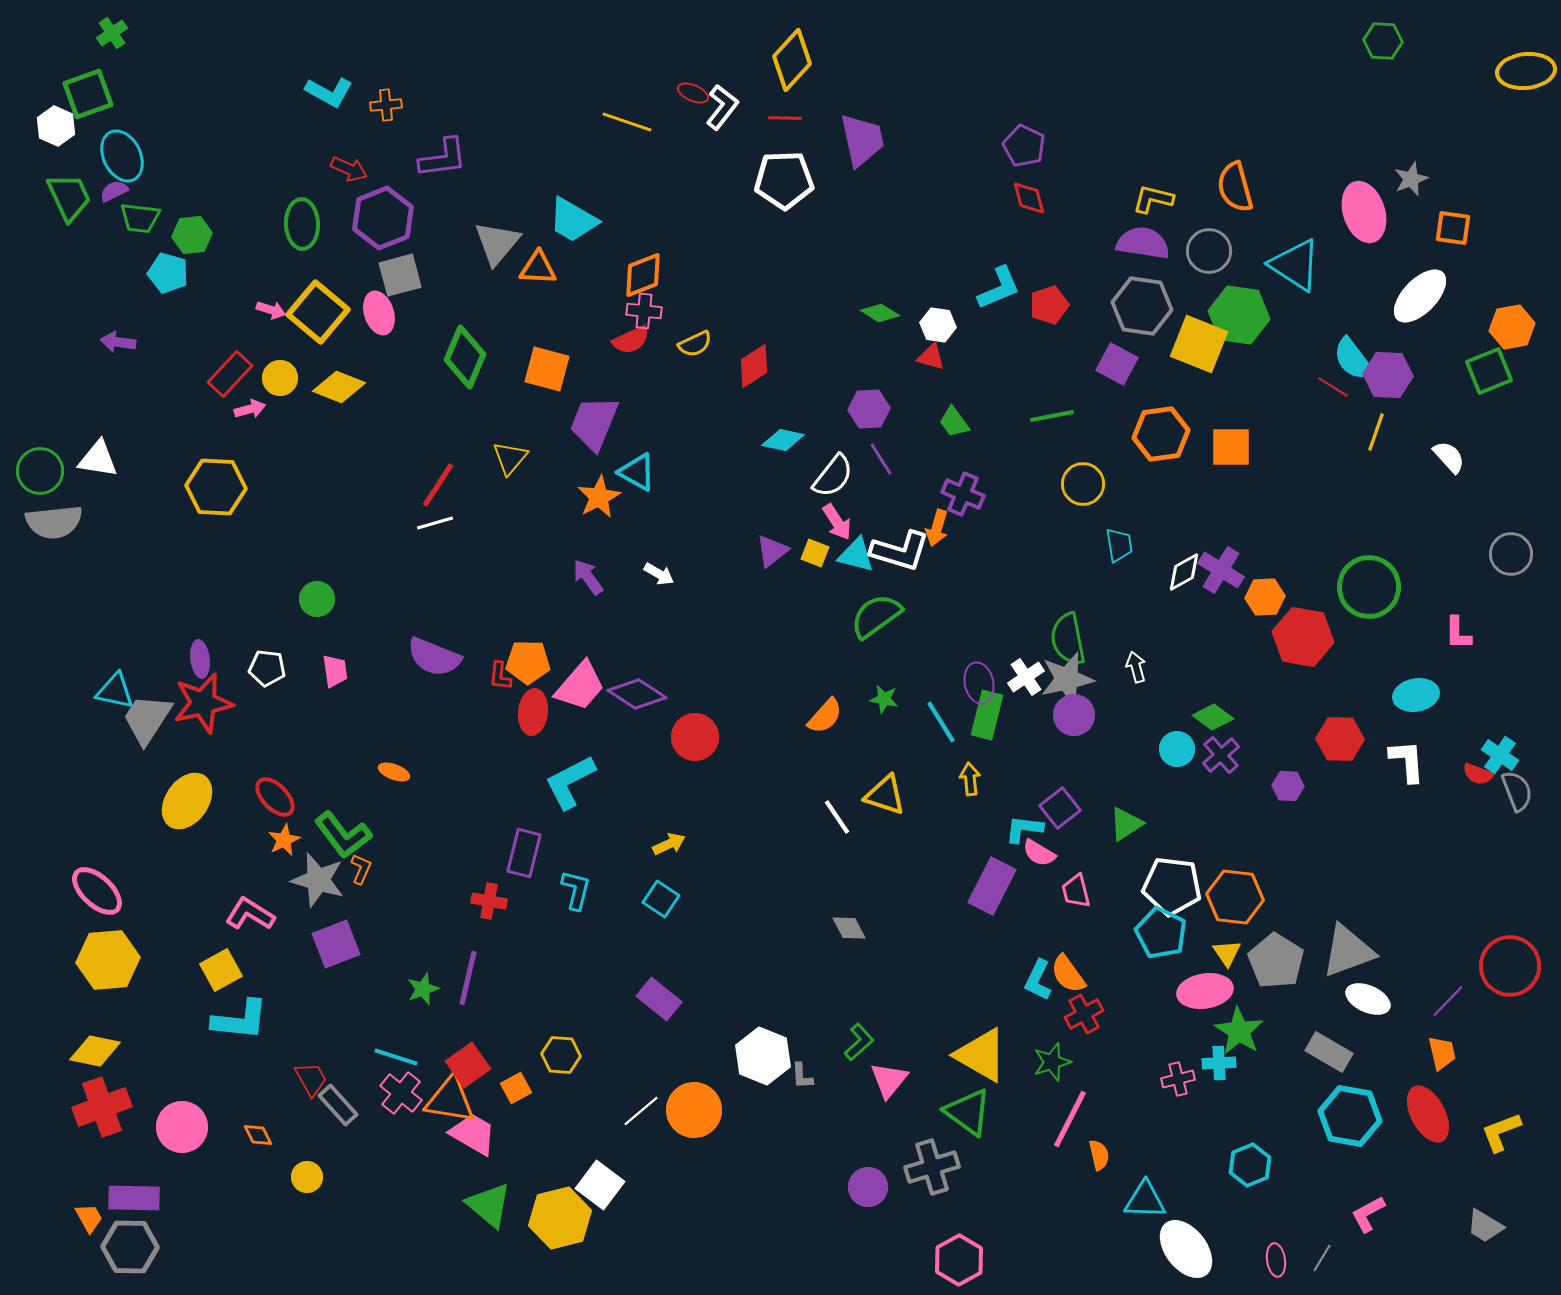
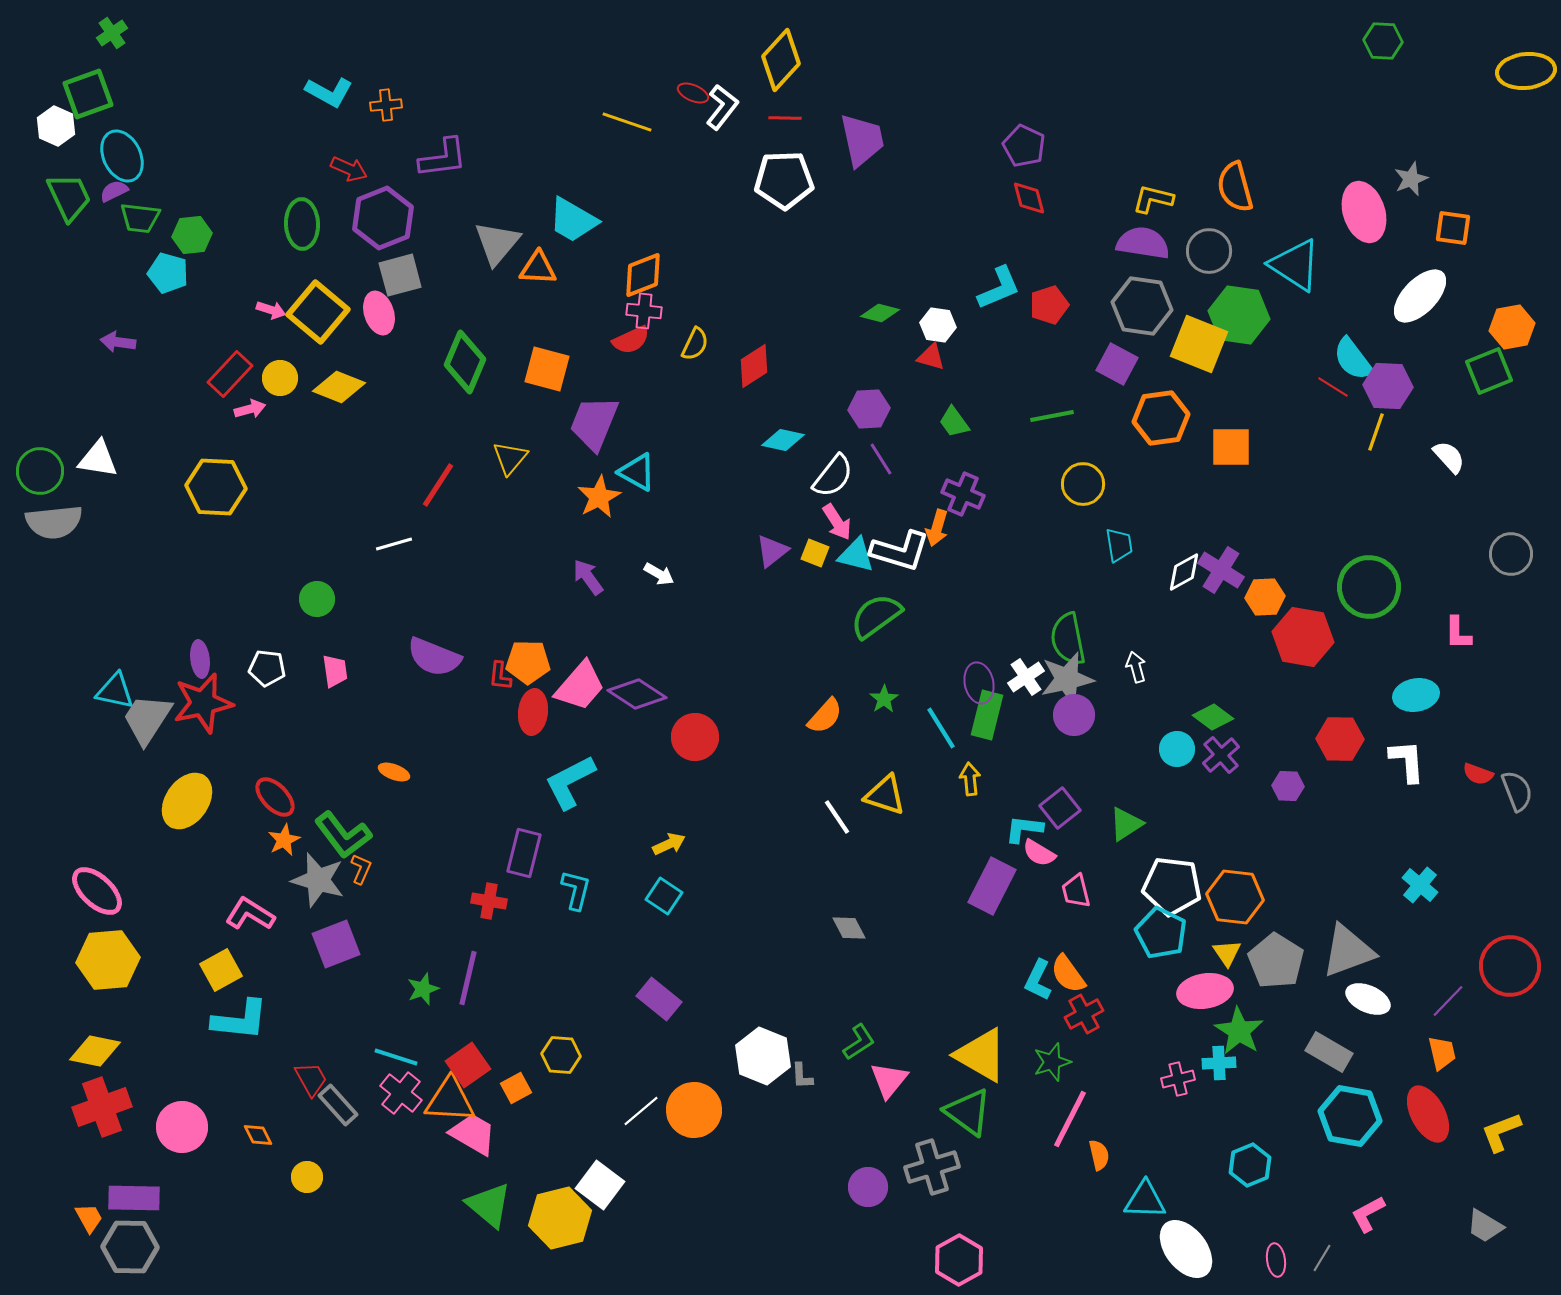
yellow diamond at (792, 60): moved 11 px left
green diamond at (880, 313): rotated 18 degrees counterclockwise
yellow semicircle at (695, 344): rotated 40 degrees counterclockwise
green diamond at (465, 357): moved 5 px down
purple hexagon at (1388, 375): moved 11 px down
orange hexagon at (1161, 434): moved 16 px up
white line at (435, 523): moved 41 px left, 21 px down
green star at (884, 699): rotated 28 degrees clockwise
cyan line at (941, 722): moved 6 px down
cyan cross at (1500, 755): moved 80 px left, 130 px down; rotated 6 degrees clockwise
cyan square at (661, 899): moved 3 px right, 3 px up
green L-shape at (859, 1042): rotated 9 degrees clockwise
orange triangle at (450, 1100): rotated 6 degrees counterclockwise
